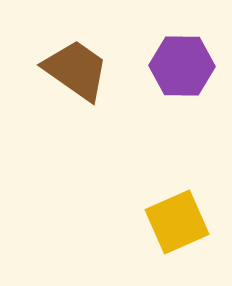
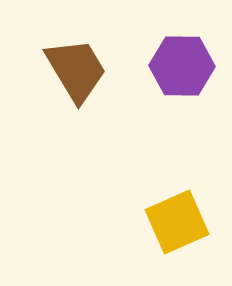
brown trapezoid: rotated 24 degrees clockwise
